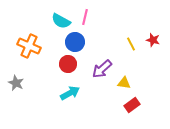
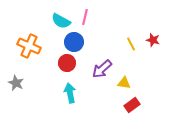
blue circle: moved 1 px left
red circle: moved 1 px left, 1 px up
cyan arrow: rotated 72 degrees counterclockwise
